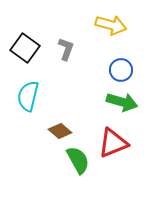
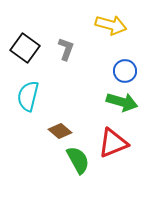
blue circle: moved 4 px right, 1 px down
